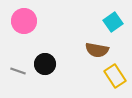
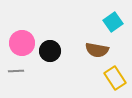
pink circle: moved 2 px left, 22 px down
black circle: moved 5 px right, 13 px up
gray line: moved 2 px left; rotated 21 degrees counterclockwise
yellow rectangle: moved 2 px down
